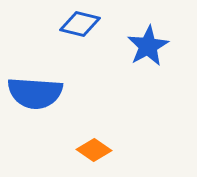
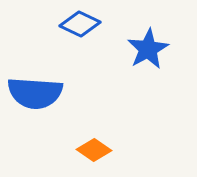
blue diamond: rotated 12 degrees clockwise
blue star: moved 3 px down
